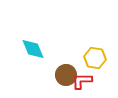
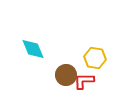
red L-shape: moved 2 px right
